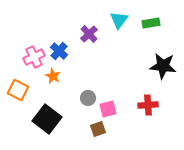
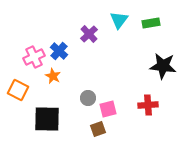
black square: rotated 36 degrees counterclockwise
